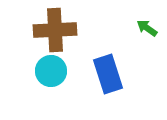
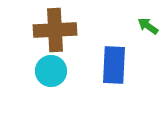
green arrow: moved 1 px right, 2 px up
blue rectangle: moved 6 px right, 9 px up; rotated 21 degrees clockwise
